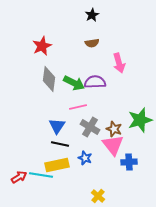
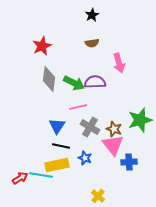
black line: moved 1 px right, 2 px down
red arrow: moved 1 px right, 1 px down
